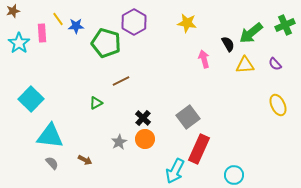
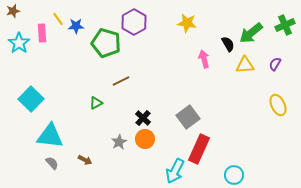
purple semicircle: rotated 72 degrees clockwise
